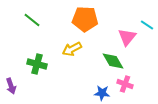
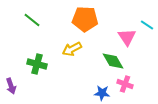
pink triangle: rotated 12 degrees counterclockwise
